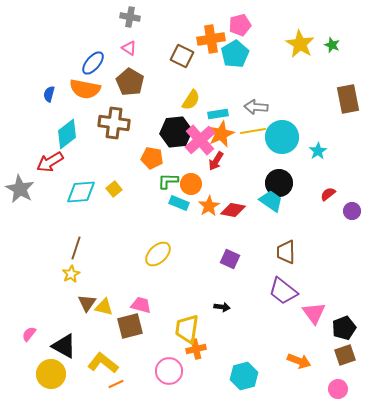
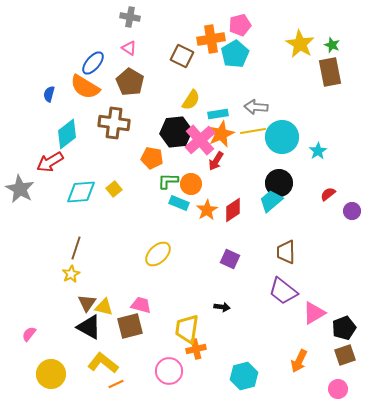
orange semicircle at (85, 89): moved 2 px up; rotated 20 degrees clockwise
brown rectangle at (348, 99): moved 18 px left, 27 px up
cyan trapezoid at (271, 201): rotated 75 degrees counterclockwise
orange star at (209, 206): moved 2 px left, 4 px down
red diamond at (233, 210): rotated 45 degrees counterclockwise
pink triangle at (314, 313): rotated 35 degrees clockwise
black triangle at (64, 346): moved 25 px right, 19 px up
orange arrow at (299, 361): rotated 95 degrees clockwise
